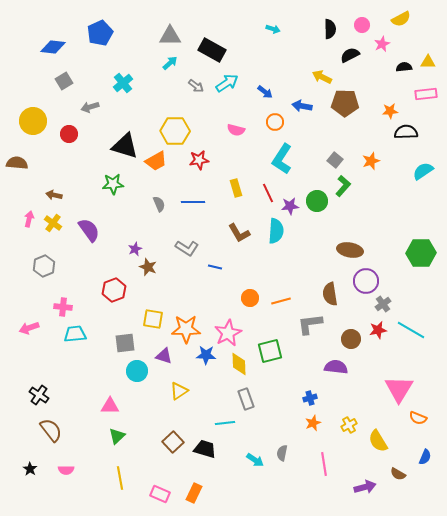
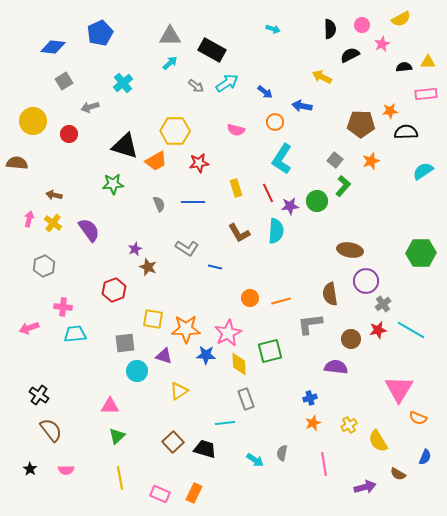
brown pentagon at (345, 103): moved 16 px right, 21 px down
red star at (199, 160): moved 3 px down
